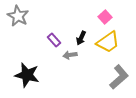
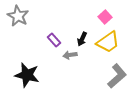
black arrow: moved 1 px right, 1 px down
gray L-shape: moved 2 px left, 1 px up
